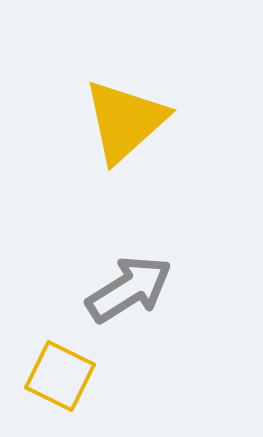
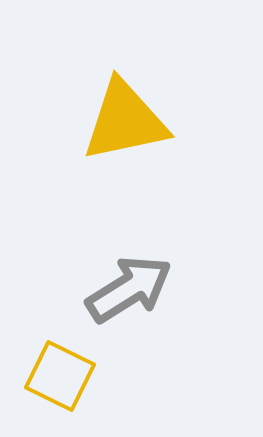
yellow triangle: rotated 30 degrees clockwise
